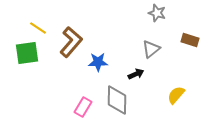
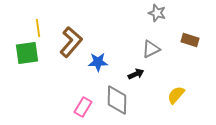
yellow line: rotated 48 degrees clockwise
gray triangle: rotated 12 degrees clockwise
